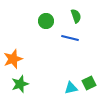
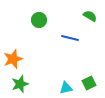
green semicircle: moved 14 px right; rotated 40 degrees counterclockwise
green circle: moved 7 px left, 1 px up
cyan triangle: moved 5 px left
